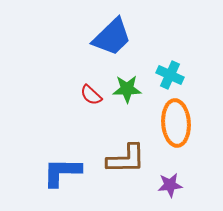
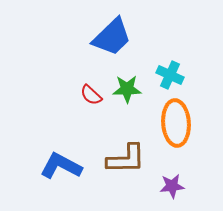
blue L-shape: moved 1 px left, 6 px up; rotated 27 degrees clockwise
purple star: moved 2 px right, 1 px down
